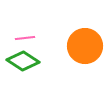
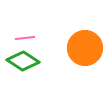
orange circle: moved 2 px down
